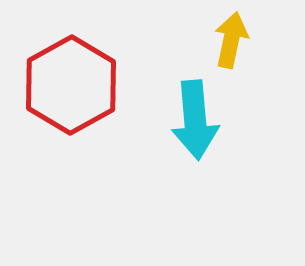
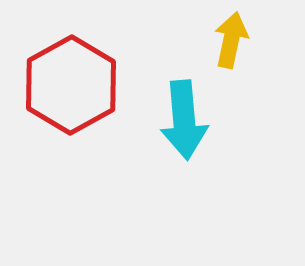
cyan arrow: moved 11 px left
